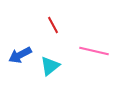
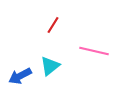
red line: rotated 60 degrees clockwise
blue arrow: moved 21 px down
